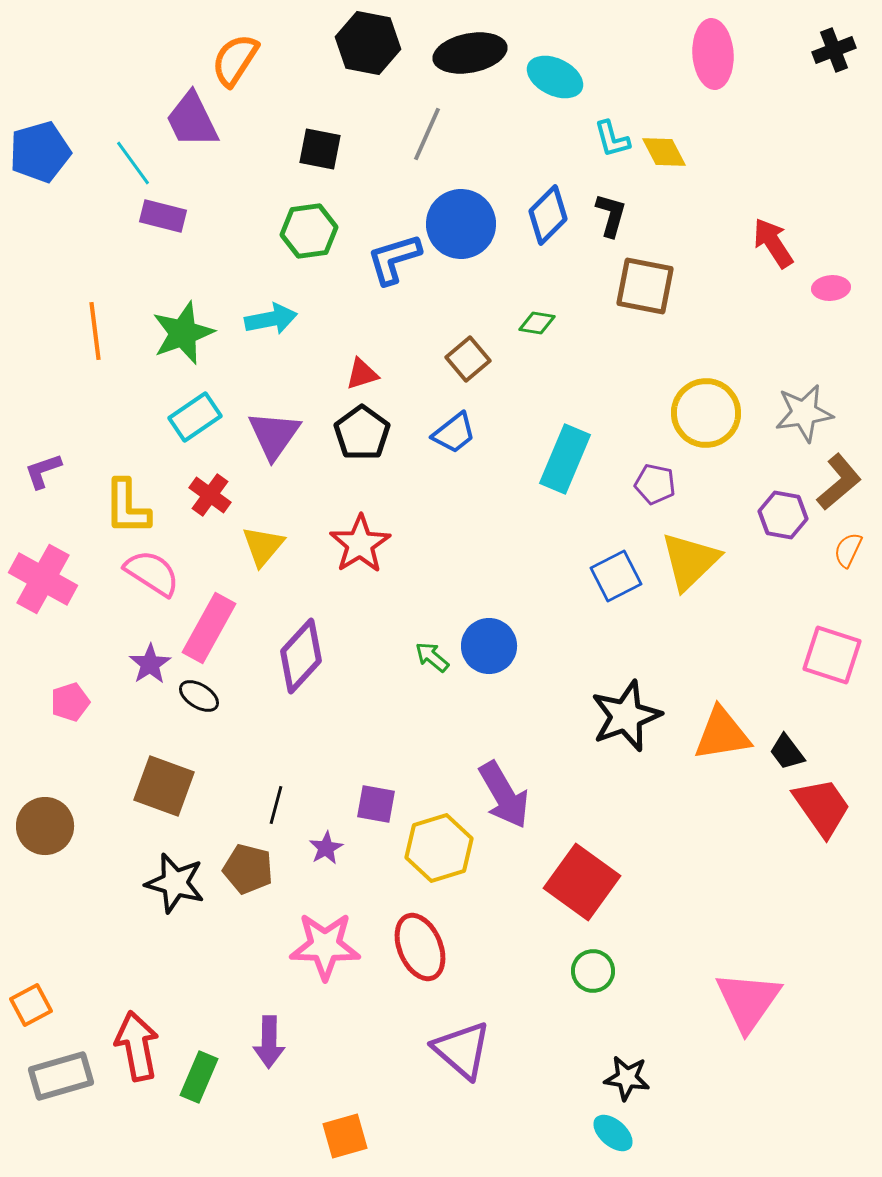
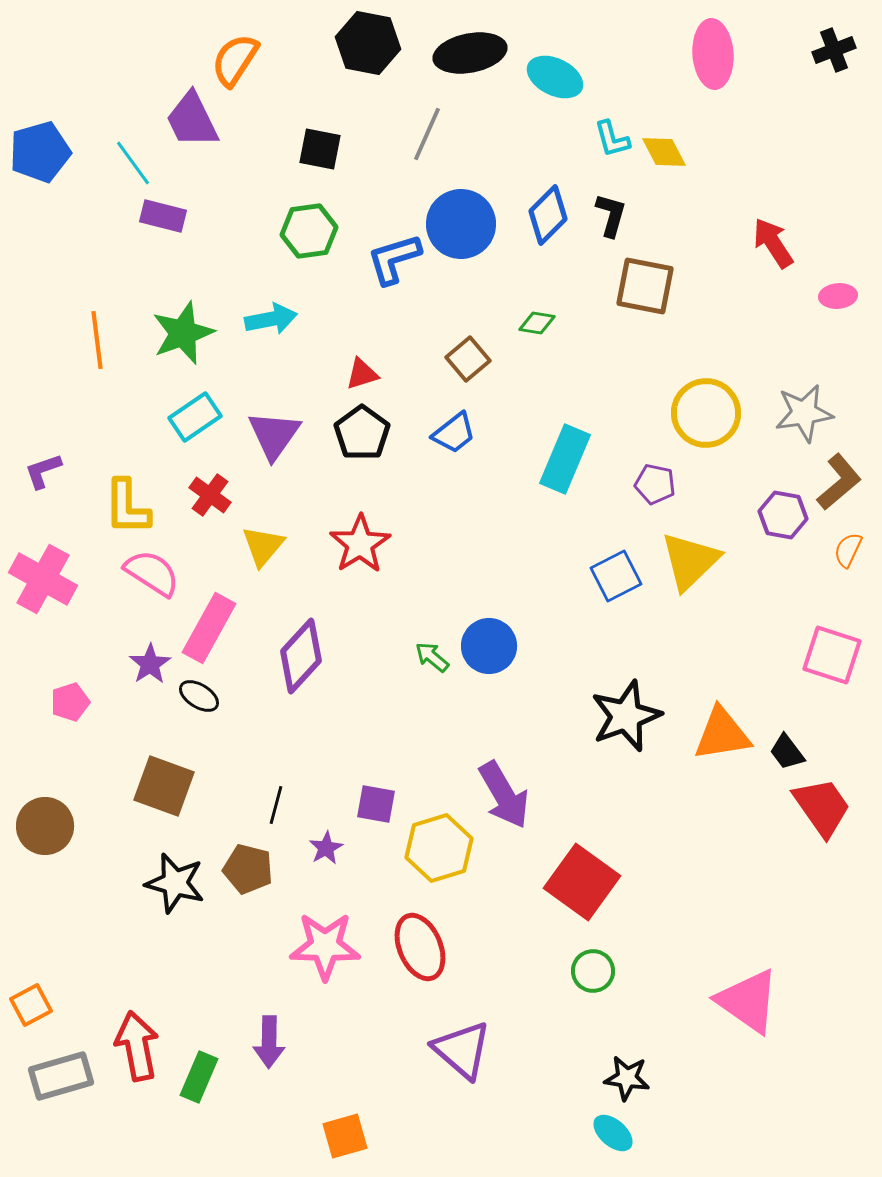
pink ellipse at (831, 288): moved 7 px right, 8 px down
orange line at (95, 331): moved 2 px right, 9 px down
pink triangle at (748, 1001): rotated 30 degrees counterclockwise
